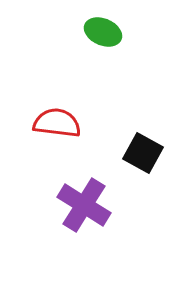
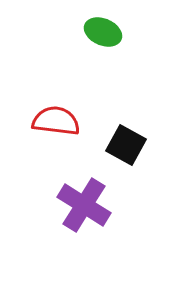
red semicircle: moved 1 px left, 2 px up
black square: moved 17 px left, 8 px up
